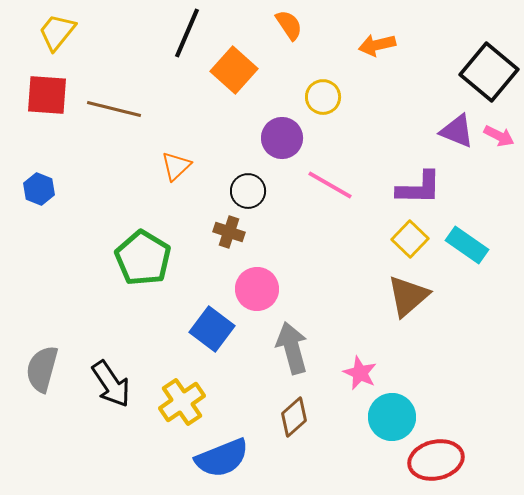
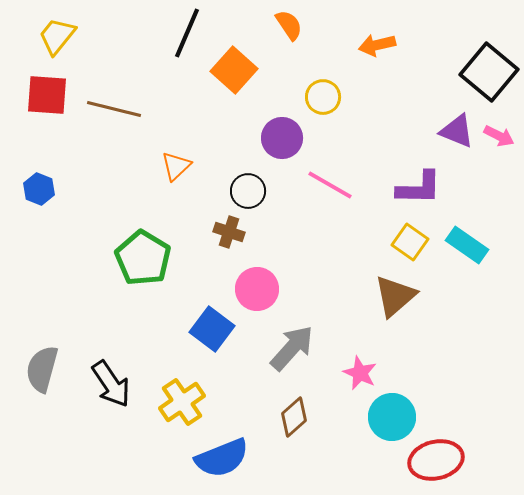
yellow trapezoid: moved 4 px down
yellow square: moved 3 px down; rotated 9 degrees counterclockwise
brown triangle: moved 13 px left
gray arrow: rotated 57 degrees clockwise
